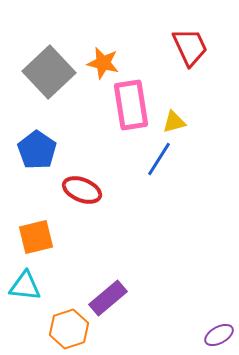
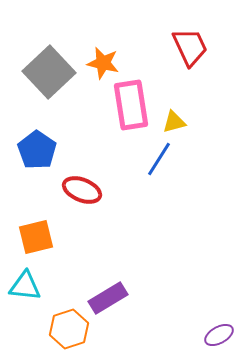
purple rectangle: rotated 9 degrees clockwise
